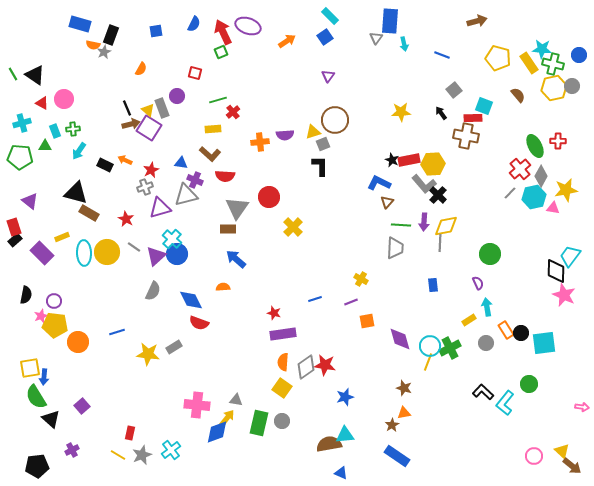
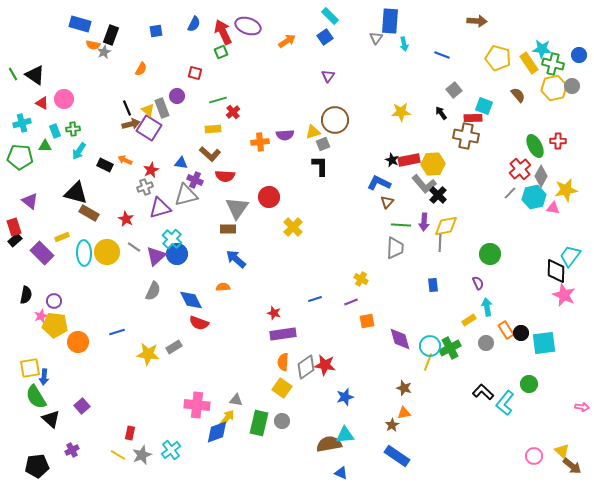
brown arrow at (477, 21): rotated 18 degrees clockwise
